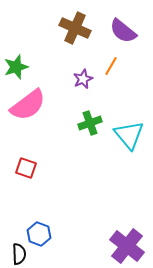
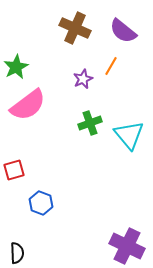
green star: rotated 10 degrees counterclockwise
red square: moved 12 px left, 2 px down; rotated 35 degrees counterclockwise
blue hexagon: moved 2 px right, 31 px up
purple cross: rotated 12 degrees counterclockwise
black semicircle: moved 2 px left, 1 px up
